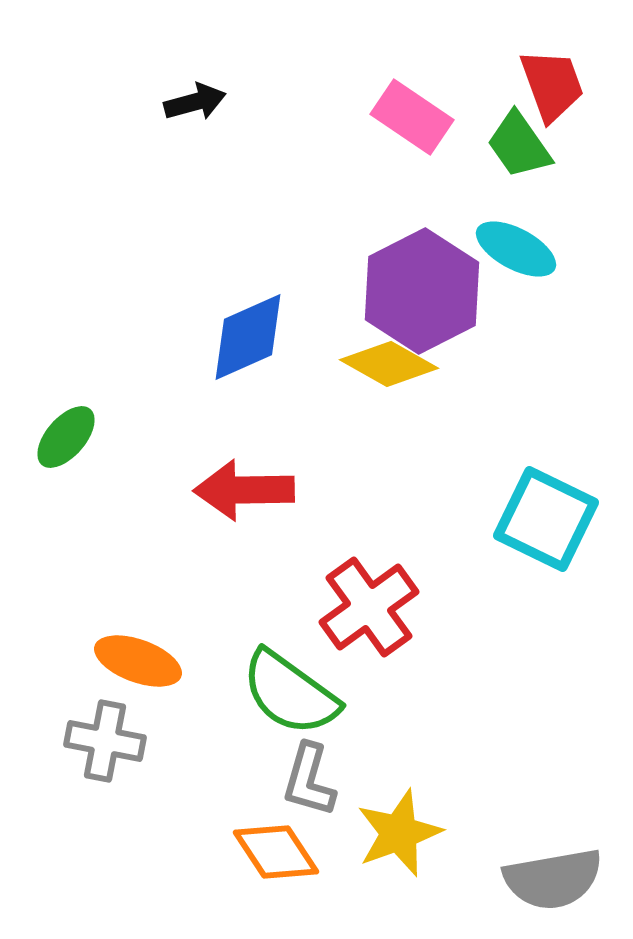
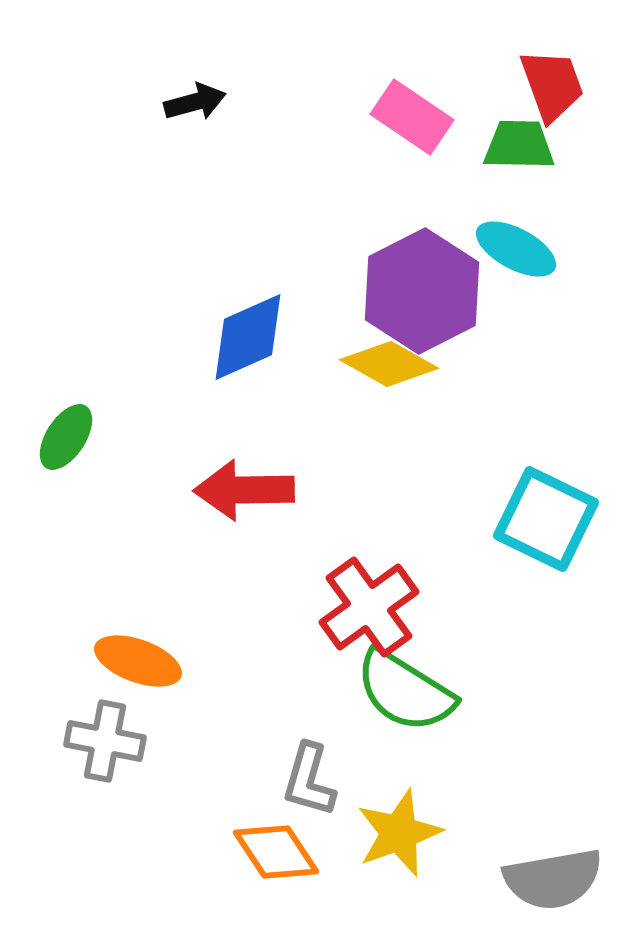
green trapezoid: rotated 126 degrees clockwise
green ellipse: rotated 8 degrees counterclockwise
green semicircle: moved 115 px right, 2 px up; rotated 4 degrees counterclockwise
